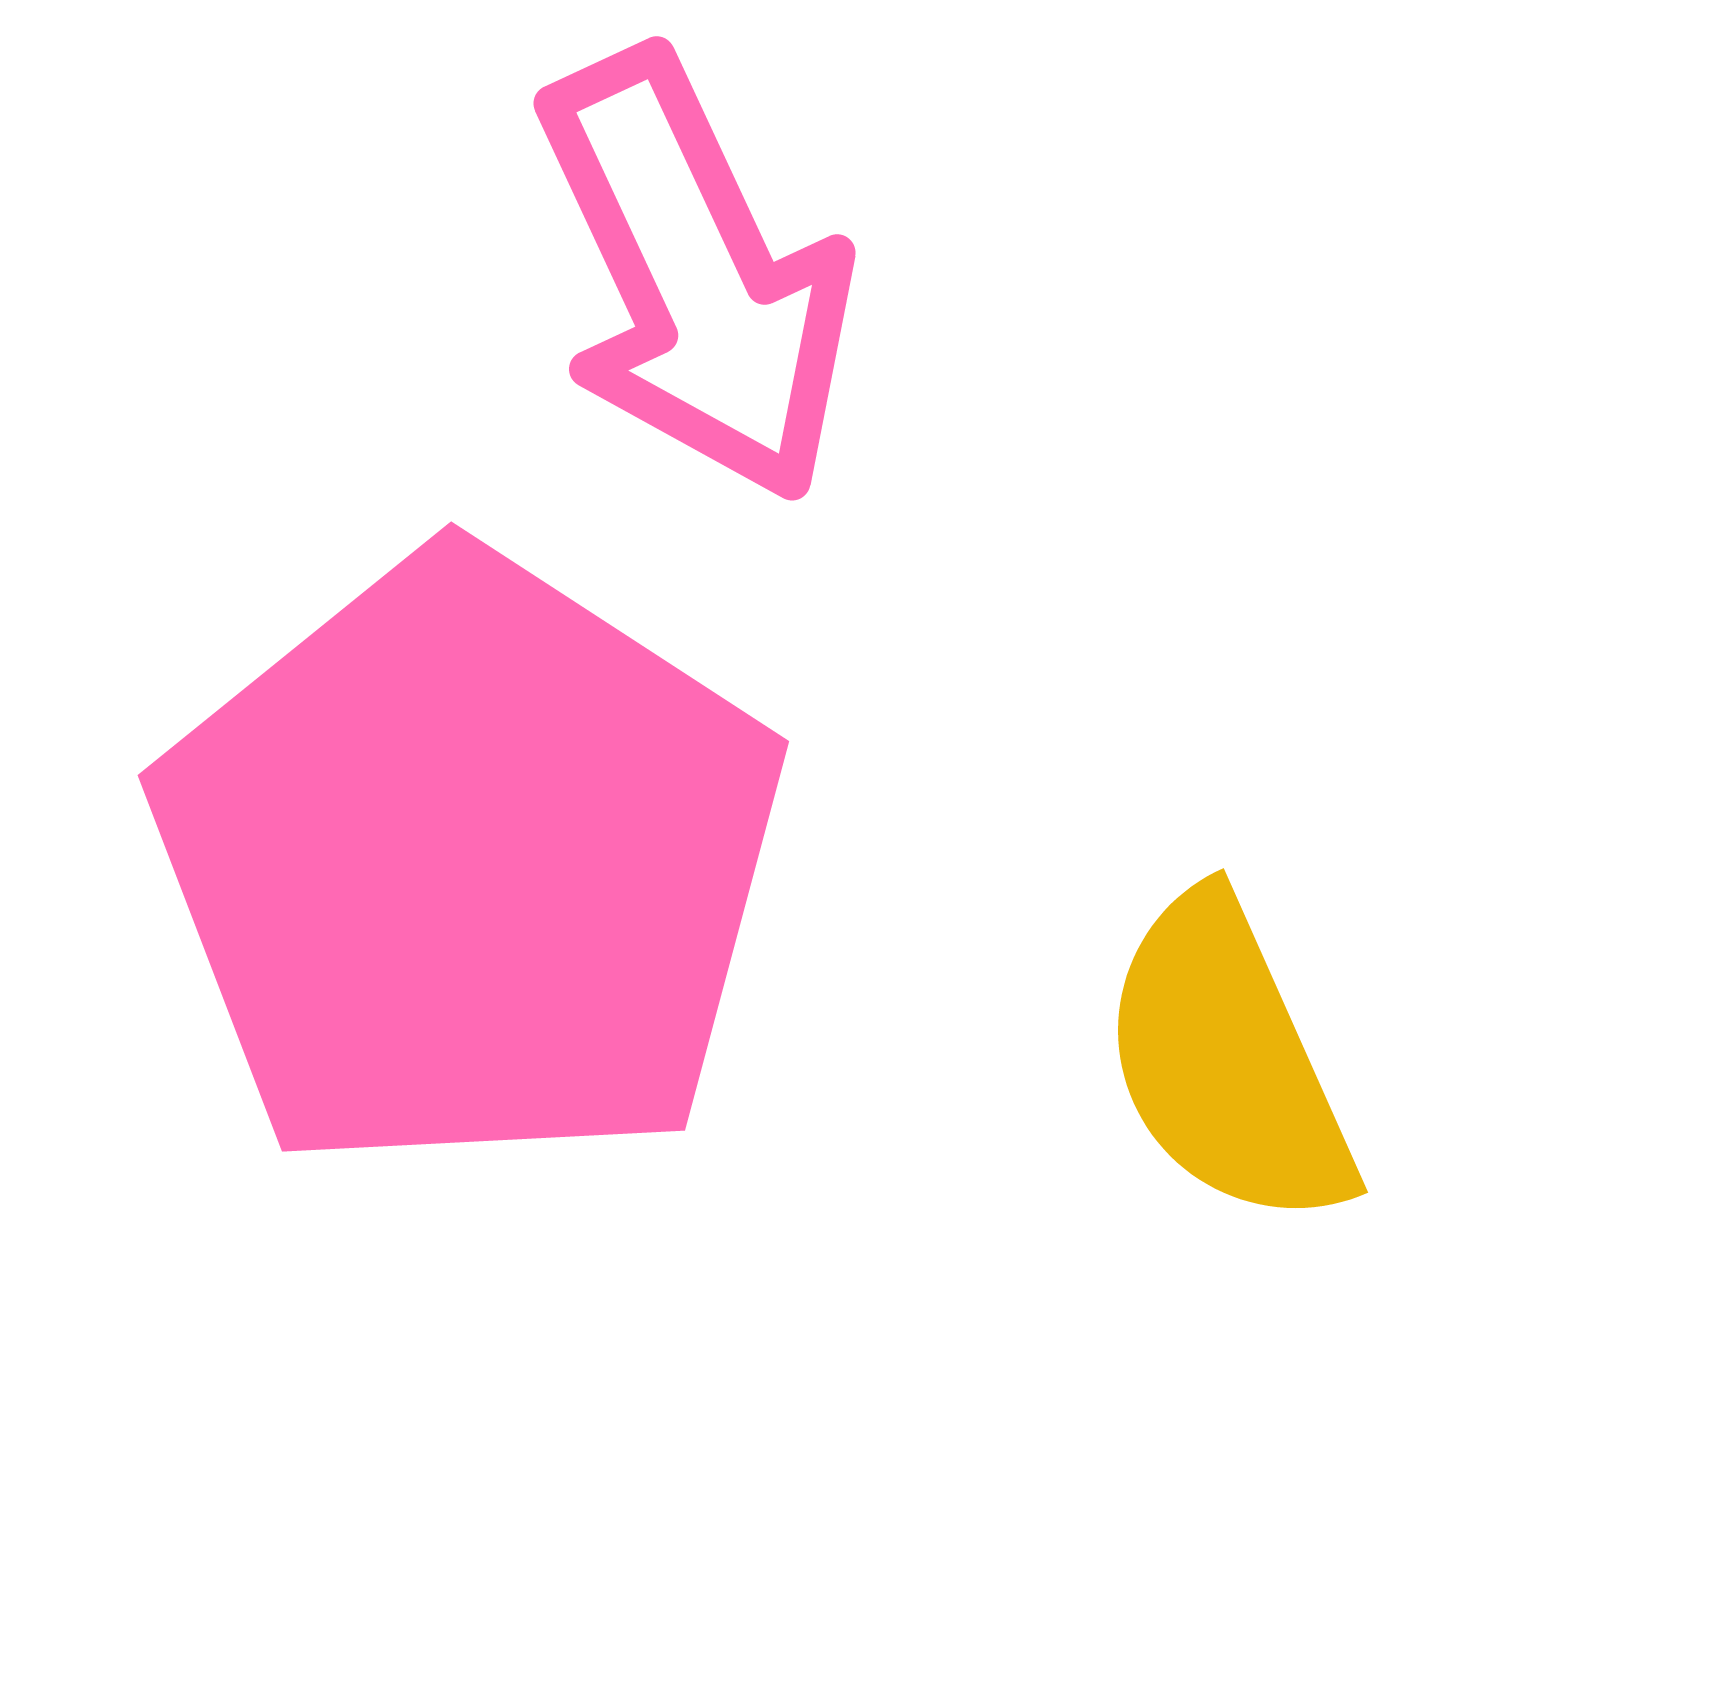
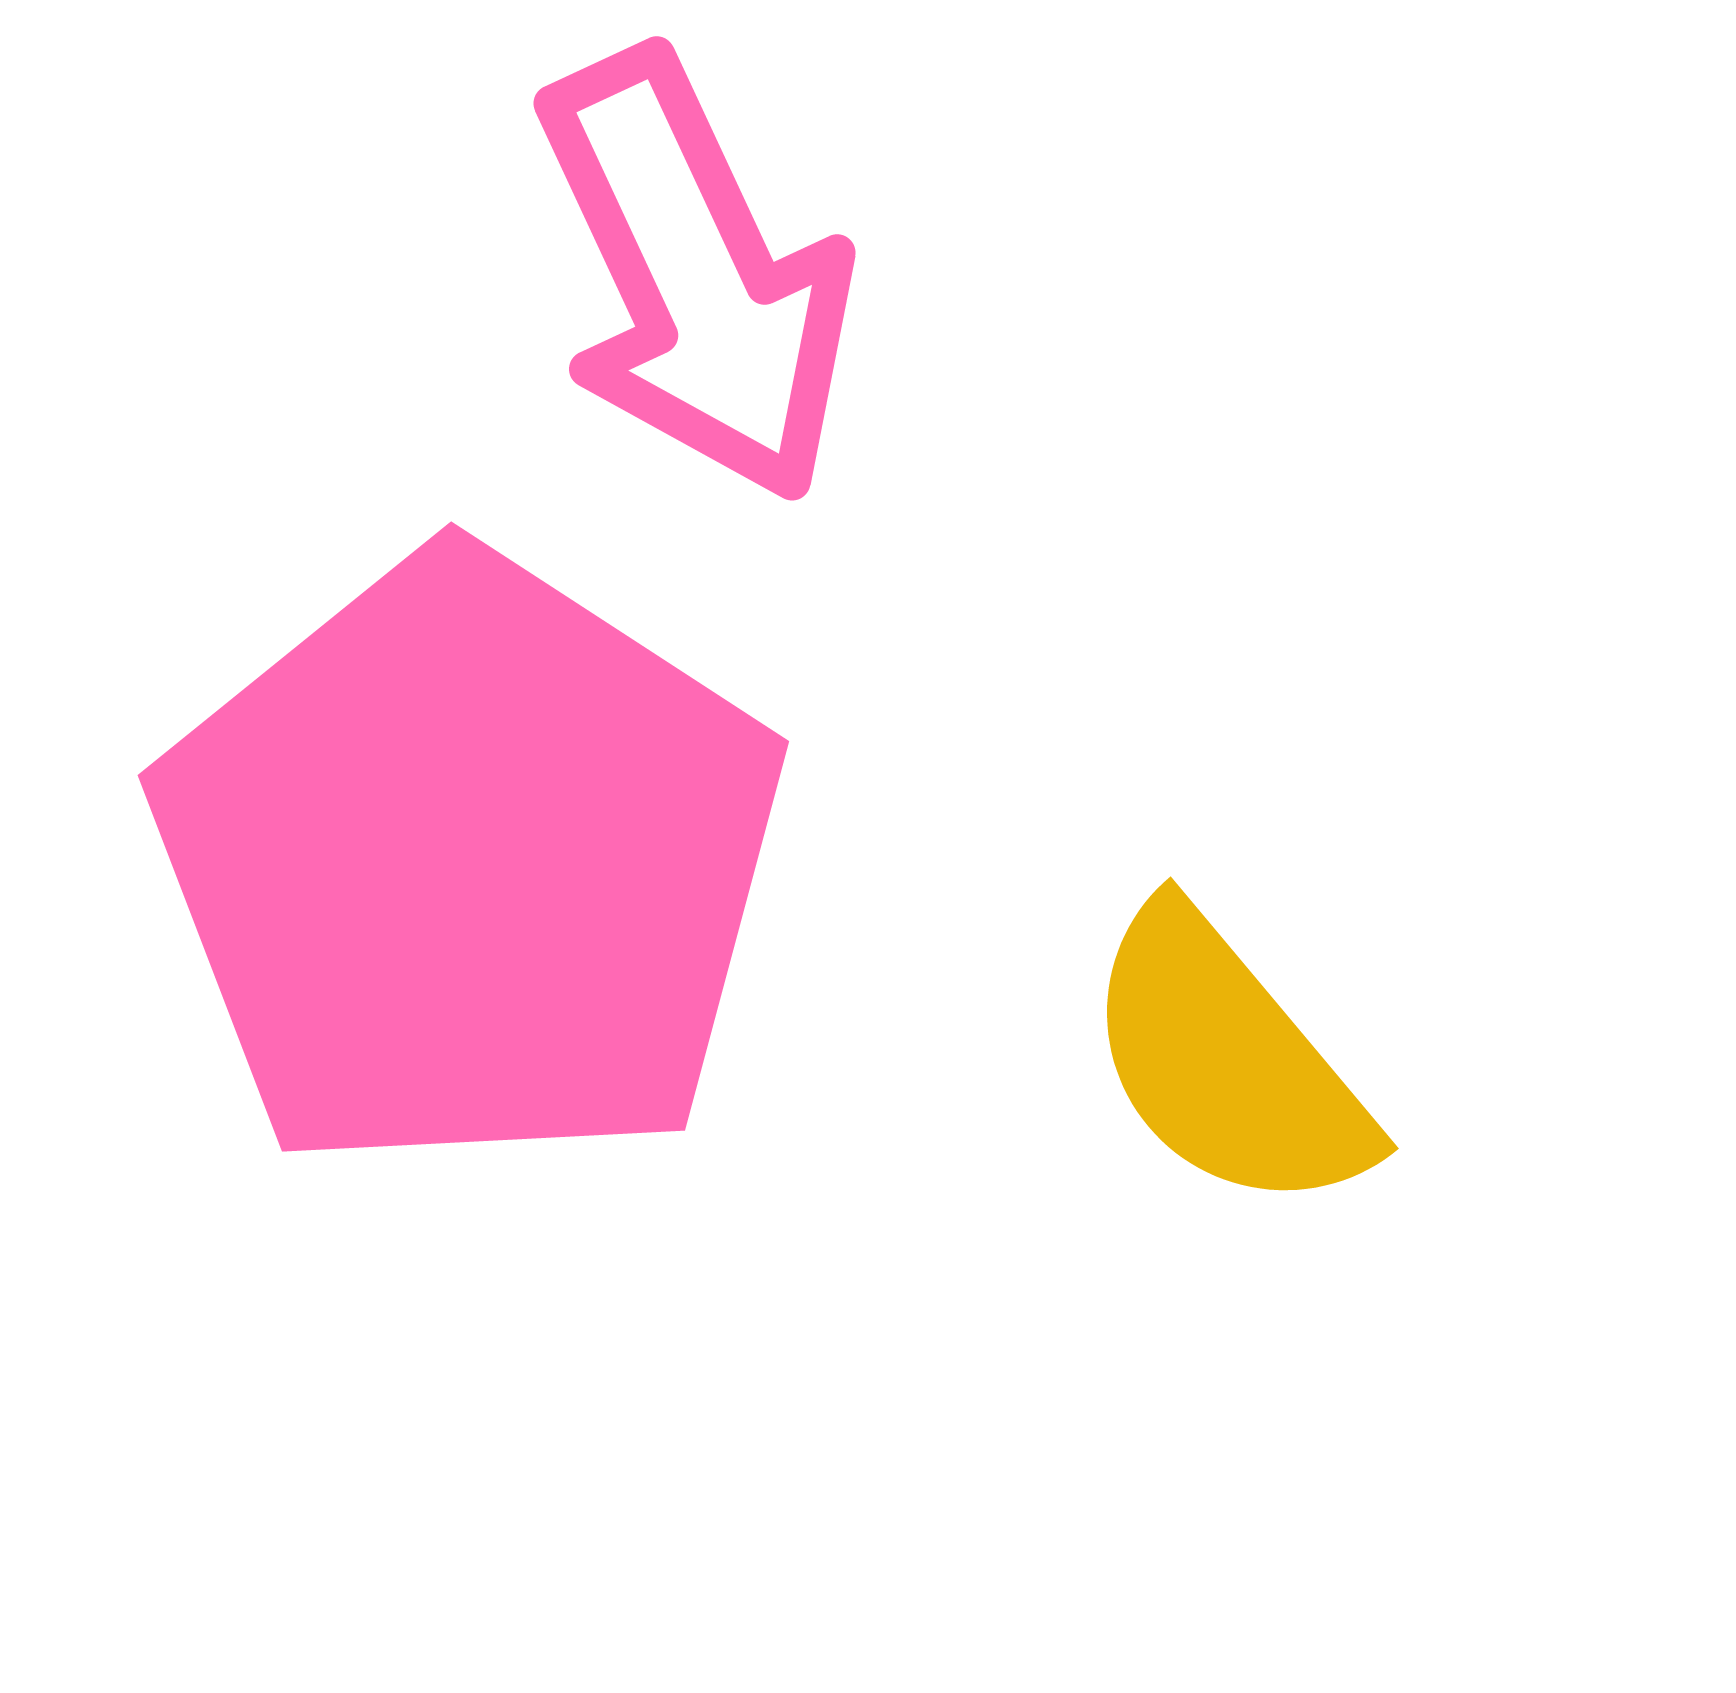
yellow semicircle: rotated 16 degrees counterclockwise
